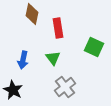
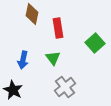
green square: moved 1 px right, 4 px up; rotated 24 degrees clockwise
